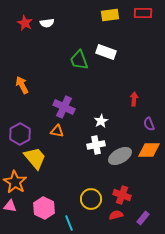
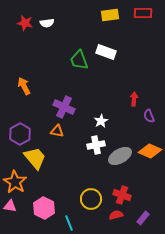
red star: rotated 14 degrees counterclockwise
orange arrow: moved 2 px right, 1 px down
purple semicircle: moved 8 px up
orange diamond: moved 1 px right, 1 px down; rotated 25 degrees clockwise
